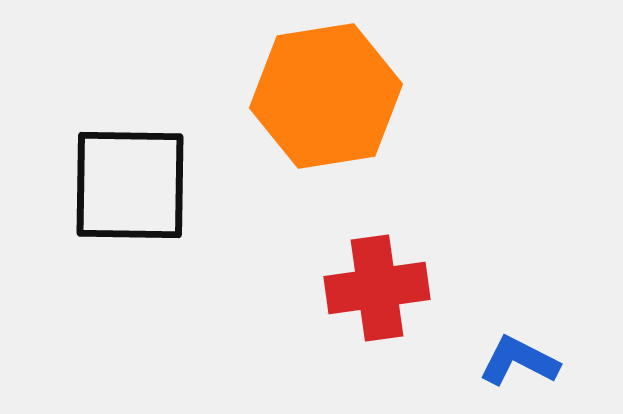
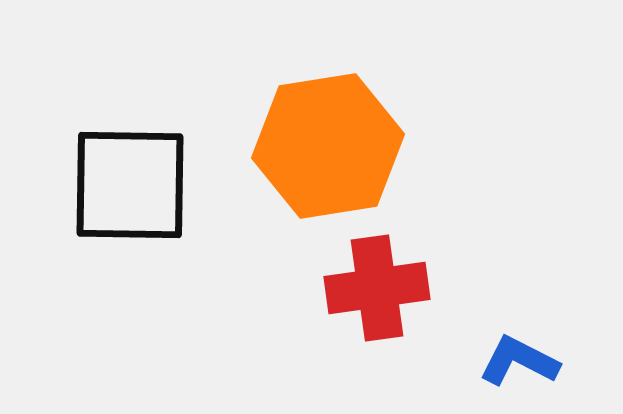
orange hexagon: moved 2 px right, 50 px down
